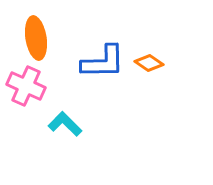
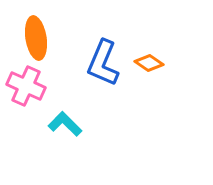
blue L-shape: moved 1 px down; rotated 114 degrees clockwise
